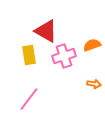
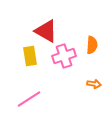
orange semicircle: rotated 114 degrees clockwise
yellow rectangle: moved 1 px right, 1 px down
pink line: rotated 20 degrees clockwise
